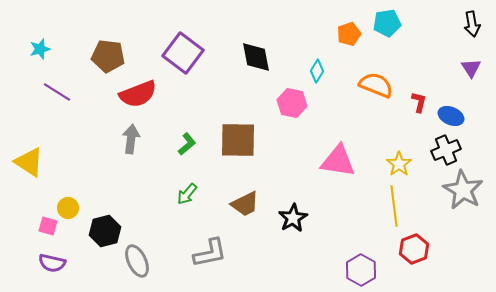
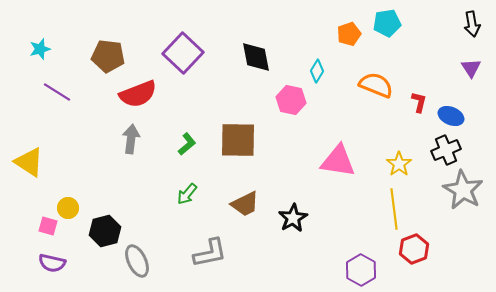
purple square: rotated 6 degrees clockwise
pink hexagon: moved 1 px left, 3 px up
yellow line: moved 3 px down
